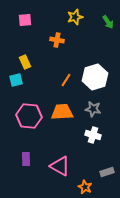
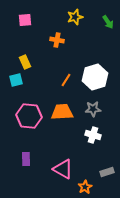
gray star: rotated 14 degrees counterclockwise
pink triangle: moved 3 px right, 3 px down
orange star: rotated 16 degrees clockwise
